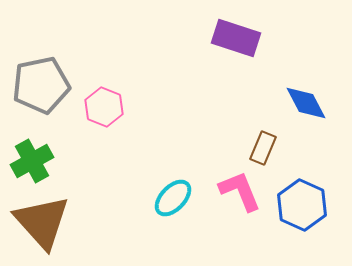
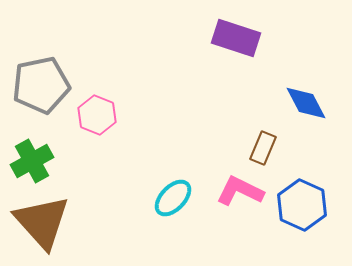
pink hexagon: moved 7 px left, 8 px down
pink L-shape: rotated 42 degrees counterclockwise
